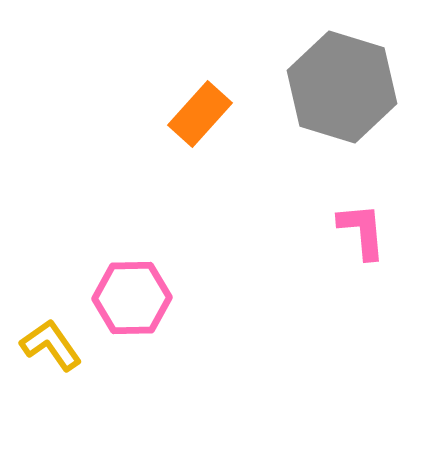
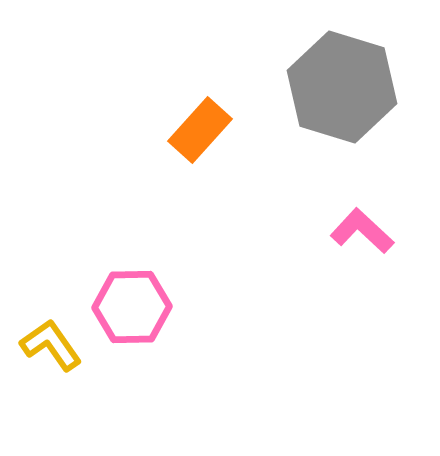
orange rectangle: moved 16 px down
pink L-shape: rotated 42 degrees counterclockwise
pink hexagon: moved 9 px down
